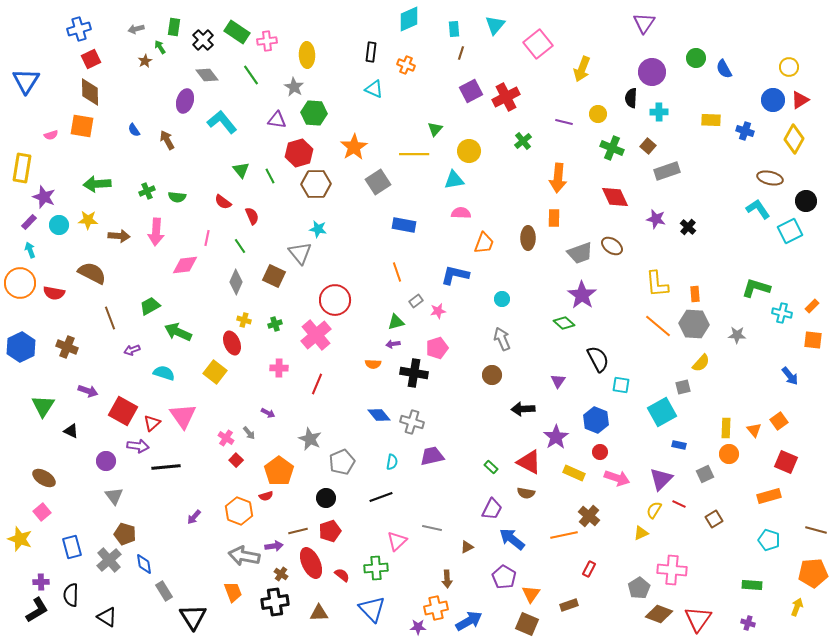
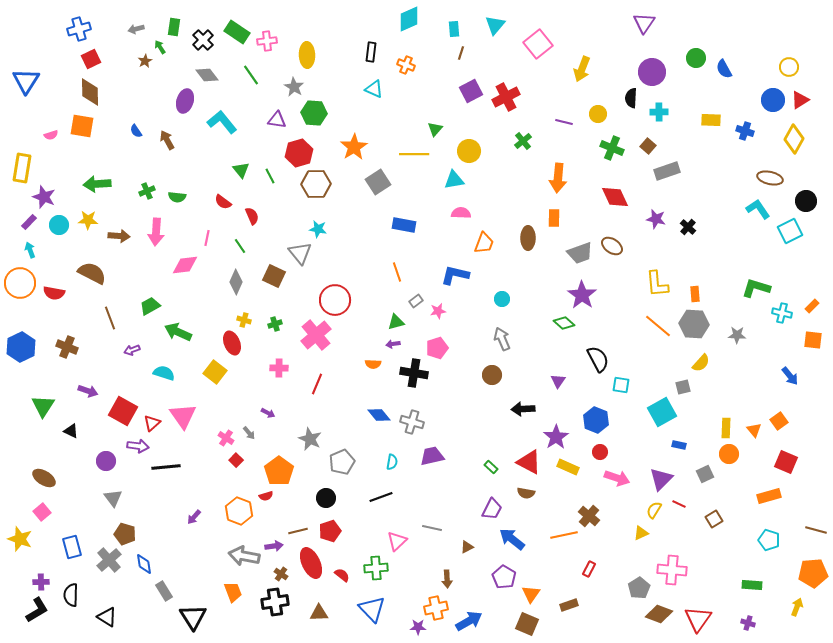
blue semicircle at (134, 130): moved 2 px right, 1 px down
yellow rectangle at (574, 473): moved 6 px left, 6 px up
gray triangle at (114, 496): moved 1 px left, 2 px down
